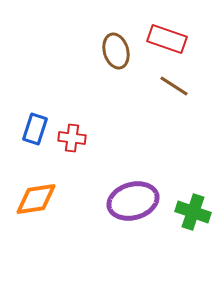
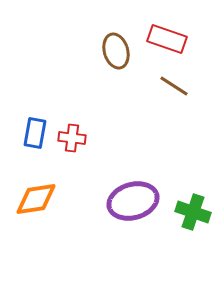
blue rectangle: moved 4 px down; rotated 8 degrees counterclockwise
